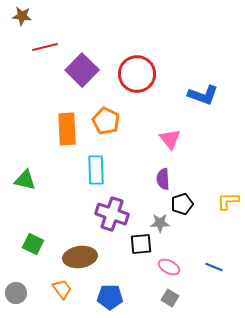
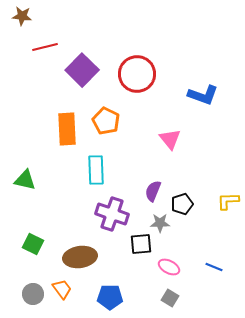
purple semicircle: moved 10 px left, 12 px down; rotated 25 degrees clockwise
gray circle: moved 17 px right, 1 px down
